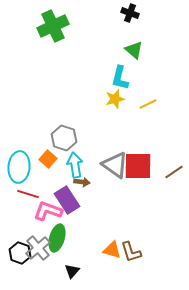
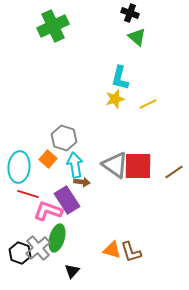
green triangle: moved 3 px right, 13 px up
